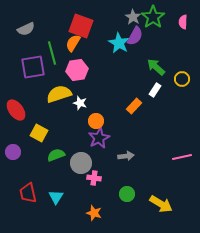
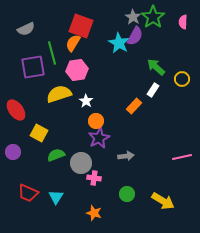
white rectangle: moved 2 px left
white star: moved 6 px right, 2 px up; rotated 16 degrees clockwise
red trapezoid: rotated 55 degrees counterclockwise
yellow arrow: moved 2 px right, 3 px up
